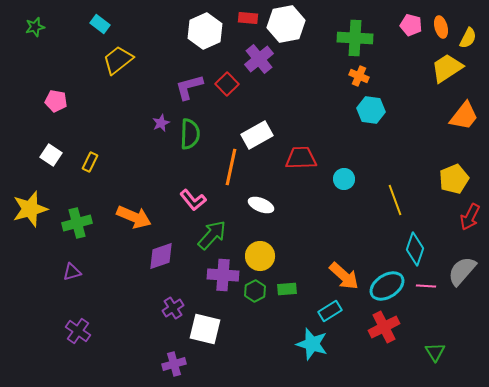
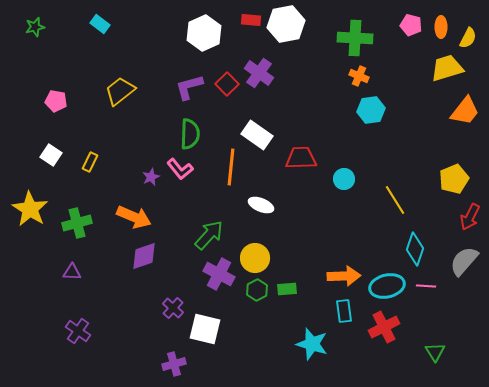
red rectangle at (248, 18): moved 3 px right, 2 px down
orange ellipse at (441, 27): rotated 15 degrees clockwise
white hexagon at (205, 31): moved 1 px left, 2 px down
purple cross at (259, 59): moved 14 px down; rotated 16 degrees counterclockwise
yellow trapezoid at (118, 60): moved 2 px right, 31 px down
yellow trapezoid at (447, 68): rotated 16 degrees clockwise
cyan hexagon at (371, 110): rotated 16 degrees counterclockwise
orange trapezoid at (464, 116): moved 1 px right, 5 px up
purple star at (161, 123): moved 10 px left, 54 px down
white rectangle at (257, 135): rotated 64 degrees clockwise
orange line at (231, 167): rotated 6 degrees counterclockwise
pink L-shape at (193, 200): moved 13 px left, 31 px up
yellow line at (395, 200): rotated 12 degrees counterclockwise
yellow star at (30, 209): rotated 24 degrees counterclockwise
green arrow at (212, 235): moved 3 px left
purple diamond at (161, 256): moved 17 px left
yellow circle at (260, 256): moved 5 px left, 2 px down
gray semicircle at (462, 271): moved 2 px right, 10 px up
purple triangle at (72, 272): rotated 18 degrees clockwise
purple cross at (223, 275): moved 4 px left, 1 px up; rotated 24 degrees clockwise
orange arrow at (344, 276): rotated 44 degrees counterclockwise
cyan ellipse at (387, 286): rotated 20 degrees clockwise
green hexagon at (255, 291): moved 2 px right, 1 px up
purple cross at (173, 308): rotated 15 degrees counterclockwise
cyan rectangle at (330, 311): moved 14 px right; rotated 65 degrees counterclockwise
